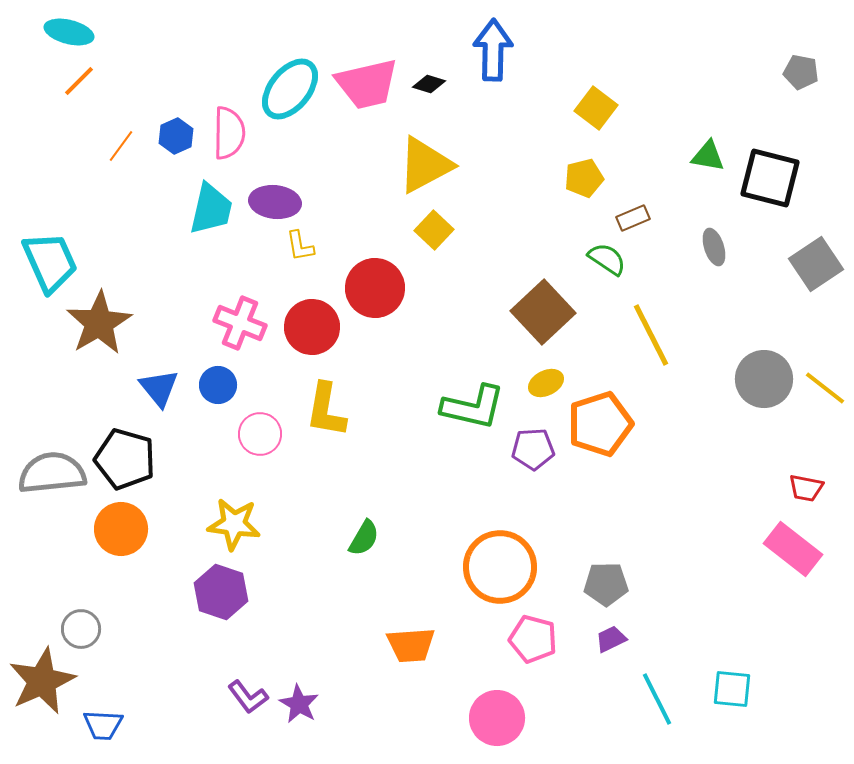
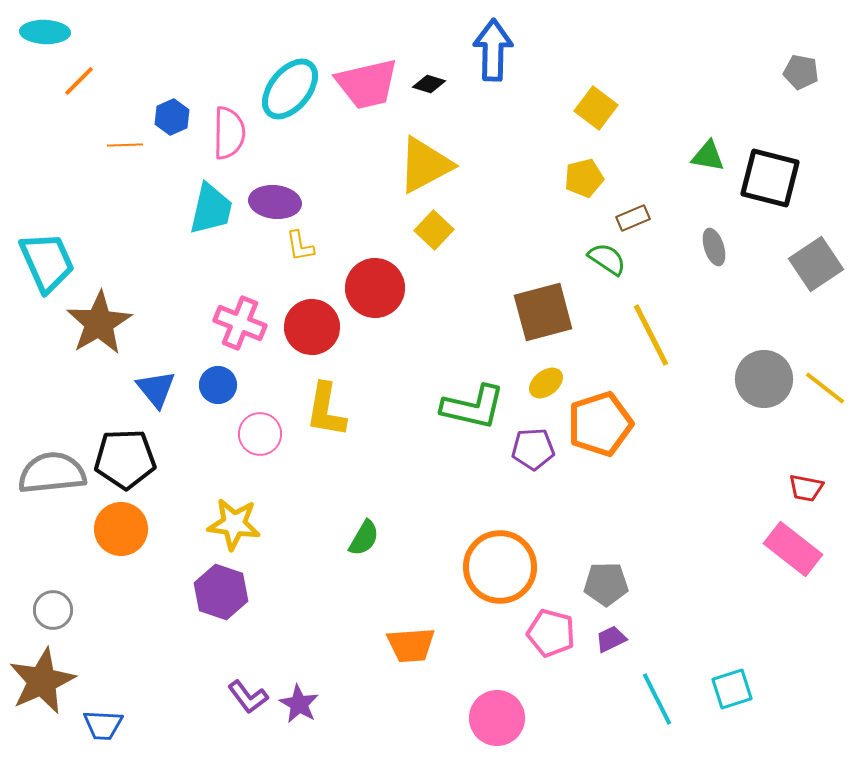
cyan ellipse at (69, 32): moved 24 px left; rotated 12 degrees counterclockwise
blue hexagon at (176, 136): moved 4 px left, 19 px up
orange line at (121, 146): moved 4 px right, 1 px up; rotated 52 degrees clockwise
cyan trapezoid at (50, 262): moved 3 px left
brown square at (543, 312): rotated 28 degrees clockwise
yellow ellipse at (546, 383): rotated 12 degrees counterclockwise
blue triangle at (159, 388): moved 3 px left, 1 px down
black pentagon at (125, 459): rotated 18 degrees counterclockwise
gray circle at (81, 629): moved 28 px left, 19 px up
pink pentagon at (533, 639): moved 18 px right, 6 px up
cyan square at (732, 689): rotated 24 degrees counterclockwise
